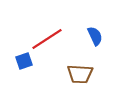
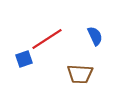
blue square: moved 2 px up
